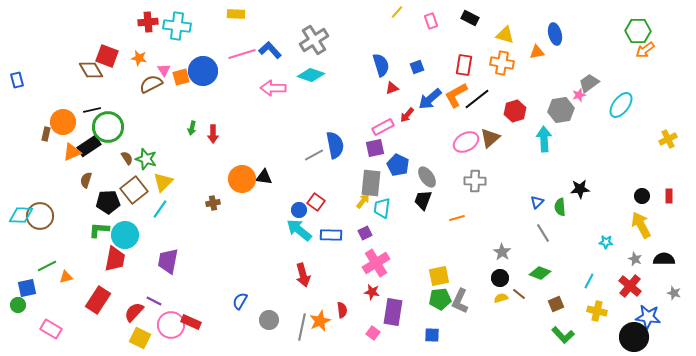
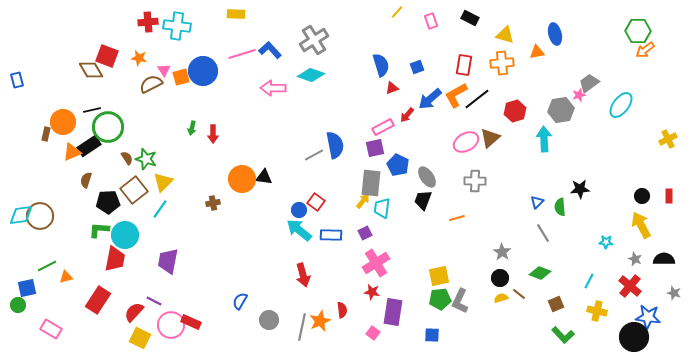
orange cross at (502, 63): rotated 15 degrees counterclockwise
cyan diamond at (21, 215): rotated 10 degrees counterclockwise
